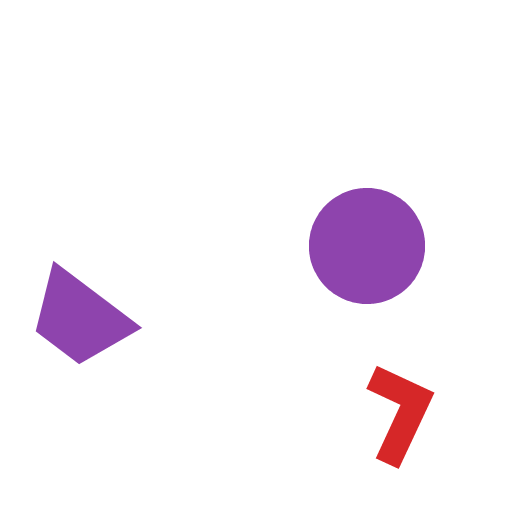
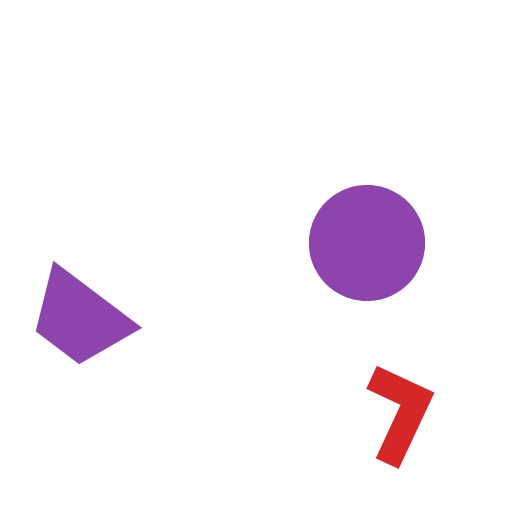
purple circle: moved 3 px up
